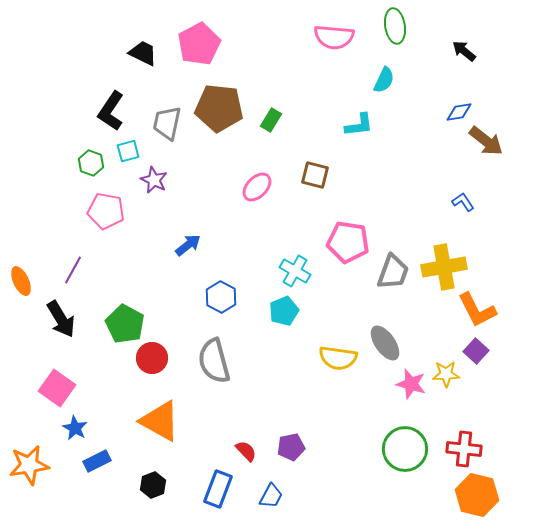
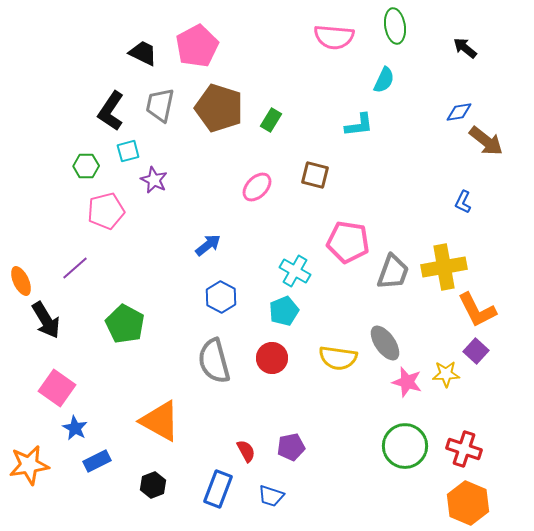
pink pentagon at (199, 44): moved 2 px left, 2 px down
black arrow at (464, 51): moved 1 px right, 3 px up
brown pentagon at (219, 108): rotated 12 degrees clockwise
gray trapezoid at (167, 123): moved 7 px left, 18 px up
green hexagon at (91, 163): moved 5 px left, 3 px down; rotated 20 degrees counterclockwise
blue L-shape at (463, 202): rotated 120 degrees counterclockwise
pink pentagon at (106, 211): rotated 24 degrees counterclockwise
blue arrow at (188, 245): moved 20 px right
purple line at (73, 270): moved 2 px right, 2 px up; rotated 20 degrees clockwise
black arrow at (61, 319): moved 15 px left, 1 px down
red circle at (152, 358): moved 120 px right
pink star at (411, 384): moved 4 px left, 2 px up
green circle at (405, 449): moved 3 px up
red cross at (464, 449): rotated 12 degrees clockwise
red semicircle at (246, 451): rotated 15 degrees clockwise
orange hexagon at (477, 495): moved 9 px left, 8 px down; rotated 9 degrees clockwise
blue trapezoid at (271, 496): rotated 80 degrees clockwise
